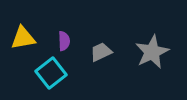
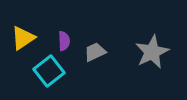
yellow triangle: rotated 24 degrees counterclockwise
gray trapezoid: moved 6 px left
cyan square: moved 2 px left, 2 px up
